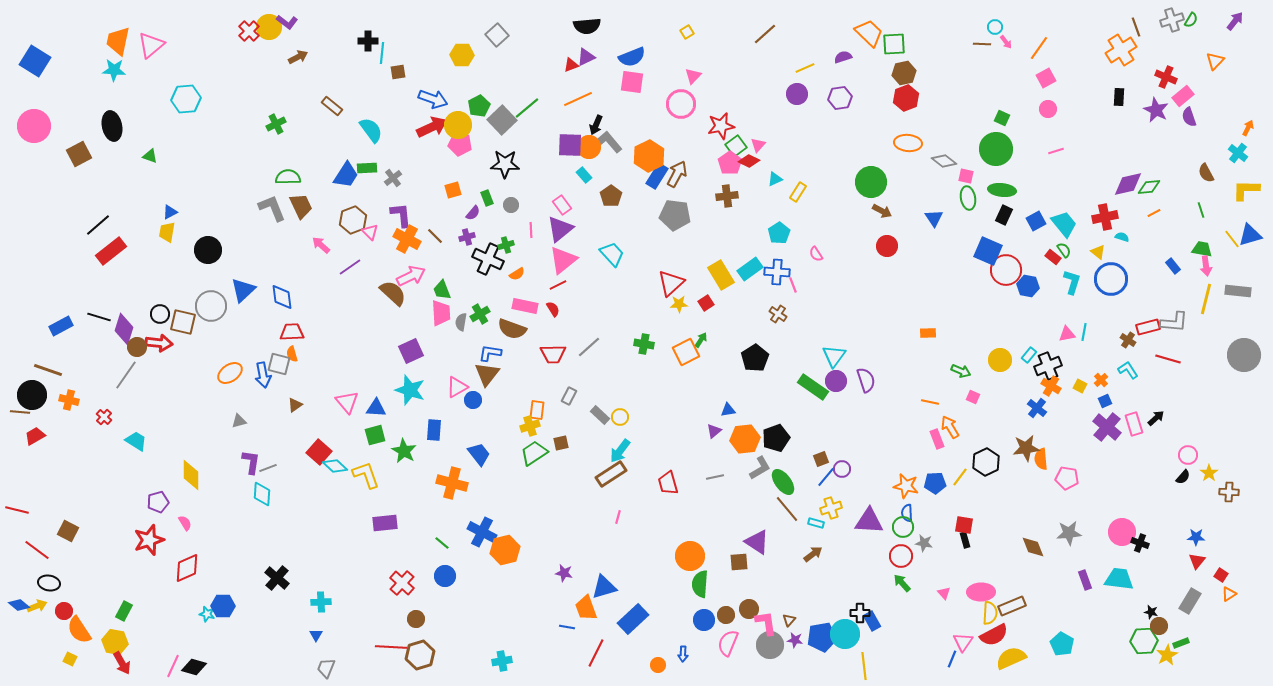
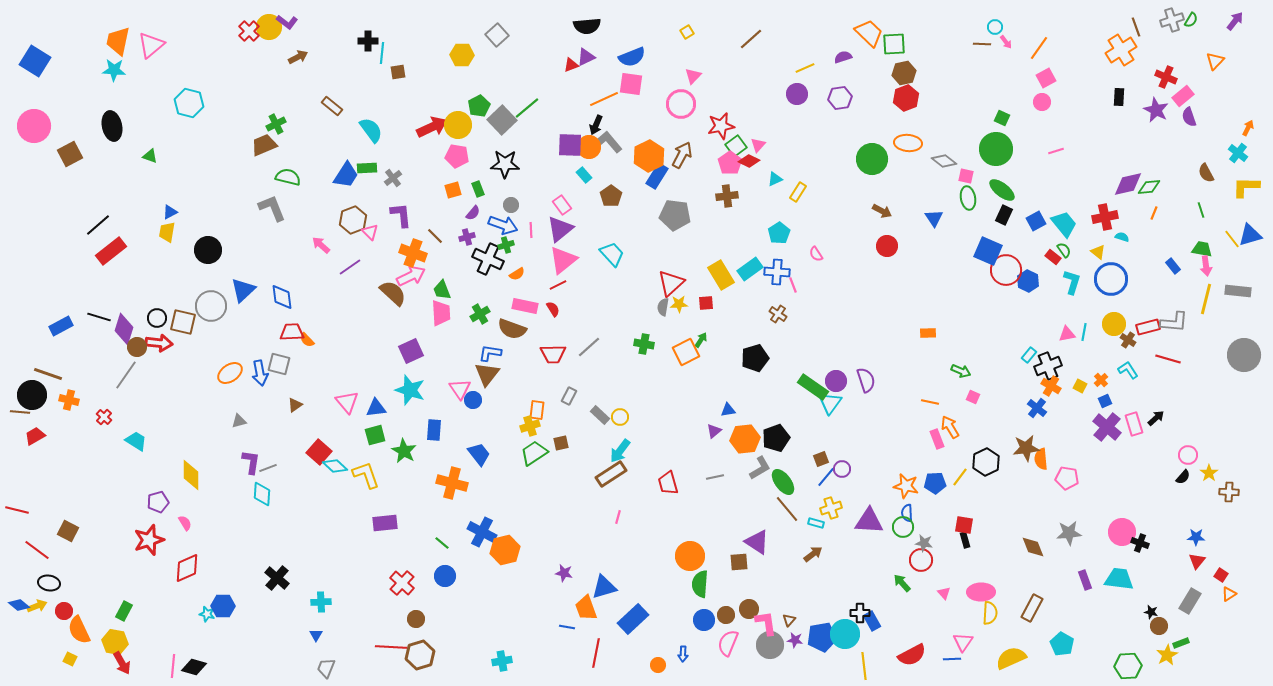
brown line at (765, 34): moved 14 px left, 5 px down
pink square at (632, 82): moved 1 px left, 2 px down
cyan hexagon at (186, 99): moved 3 px right, 4 px down; rotated 20 degrees clockwise
blue arrow at (433, 99): moved 70 px right, 126 px down
orange line at (578, 99): moved 26 px right
pink circle at (1048, 109): moved 6 px left, 7 px up
pink pentagon at (460, 144): moved 3 px left, 12 px down
brown square at (79, 154): moved 9 px left
brown arrow at (677, 174): moved 5 px right, 19 px up
green semicircle at (288, 177): rotated 15 degrees clockwise
green circle at (871, 182): moved 1 px right, 23 px up
green ellipse at (1002, 190): rotated 32 degrees clockwise
yellow L-shape at (1246, 190): moved 3 px up
green rectangle at (487, 198): moved 9 px left, 9 px up
brown trapezoid at (301, 206): moved 37 px left, 61 px up; rotated 88 degrees counterclockwise
orange line at (1154, 213): rotated 40 degrees counterclockwise
orange cross at (407, 239): moved 6 px right, 14 px down; rotated 8 degrees counterclockwise
blue hexagon at (1028, 286): moved 5 px up; rotated 15 degrees clockwise
red square at (706, 303): rotated 28 degrees clockwise
black circle at (160, 314): moved 3 px left, 4 px down
gray semicircle at (461, 322): moved 202 px right, 15 px up
orange semicircle at (292, 354): moved 15 px right, 14 px up; rotated 28 degrees counterclockwise
cyan triangle at (834, 356): moved 4 px left, 47 px down
black pentagon at (755, 358): rotated 16 degrees clockwise
yellow circle at (1000, 360): moved 114 px right, 36 px up
brown line at (48, 370): moved 4 px down
blue arrow at (263, 375): moved 3 px left, 2 px up
pink triangle at (457, 387): moved 3 px right, 2 px down; rotated 35 degrees counterclockwise
blue triangle at (376, 408): rotated 10 degrees counterclockwise
red circle at (901, 556): moved 20 px right, 4 px down
brown rectangle at (1012, 606): moved 20 px right, 2 px down; rotated 40 degrees counterclockwise
orange semicircle at (79, 630): rotated 8 degrees clockwise
red semicircle at (994, 635): moved 82 px left, 20 px down
green hexagon at (1144, 641): moved 16 px left, 25 px down
red line at (596, 653): rotated 16 degrees counterclockwise
blue line at (952, 659): rotated 66 degrees clockwise
pink line at (173, 666): rotated 20 degrees counterclockwise
